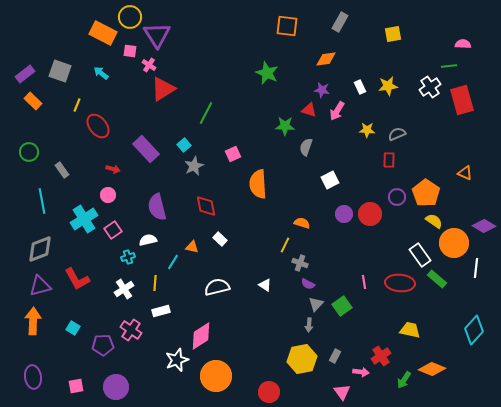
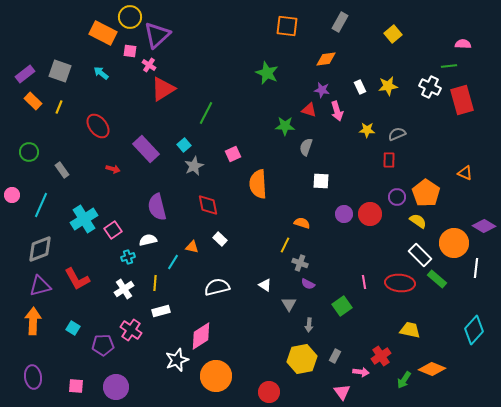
yellow square at (393, 34): rotated 30 degrees counterclockwise
purple triangle at (157, 35): rotated 20 degrees clockwise
white cross at (430, 87): rotated 30 degrees counterclockwise
yellow line at (77, 105): moved 18 px left, 2 px down
pink arrow at (337, 111): rotated 48 degrees counterclockwise
white square at (330, 180): moved 9 px left, 1 px down; rotated 30 degrees clockwise
pink circle at (108, 195): moved 96 px left
cyan line at (42, 201): moved 1 px left, 4 px down; rotated 35 degrees clockwise
red diamond at (206, 206): moved 2 px right, 1 px up
yellow semicircle at (434, 221): moved 16 px left
white rectangle at (420, 255): rotated 10 degrees counterclockwise
gray triangle at (316, 304): moved 27 px left; rotated 14 degrees counterclockwise
pink square at (76, 386): rotated 14 degrees clockwise
